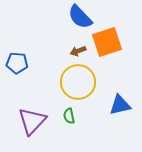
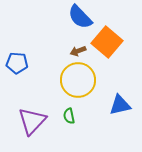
orange square: rotated 32 degrees counterclockwise
yellow circle: moved 2 px up
